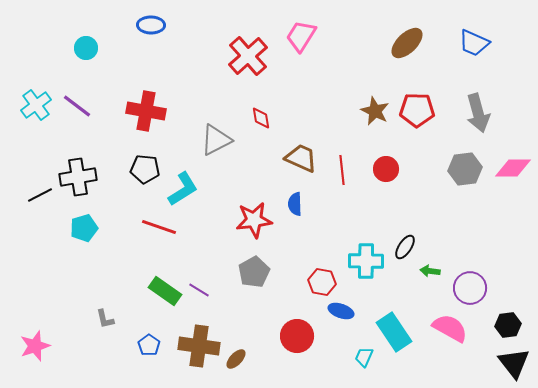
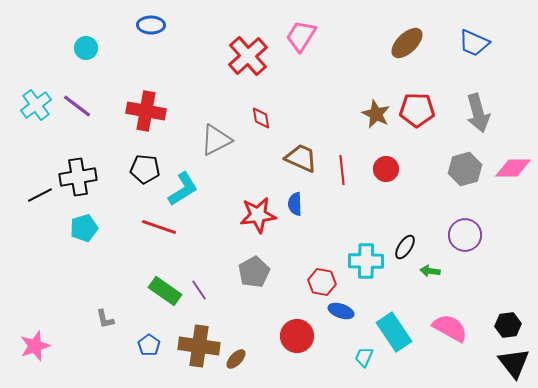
brown star at (375, 111): moved 1 px right, 3 px down
gray hexagon at (465, 169): rotated 8 degrees counterclockwise
red star at (254, 220): moved 4 px right, 5 px up
purple circle at (470, 288): moved 5 px left, 53 px up
purple line at (199, 290): rotated 25 degrees clockwise
